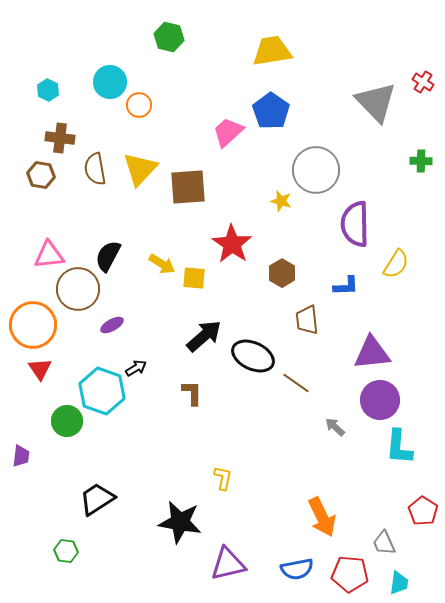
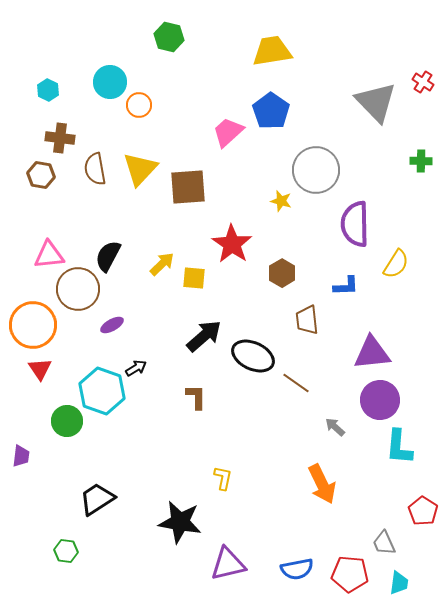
yellow arrow at (162, 264): rotated 76 degrees counterclockwise
brown L-shape at (192, 393): moved 4 px right, 4 px down
orange arrow at (322, 517): moved 33 px up
